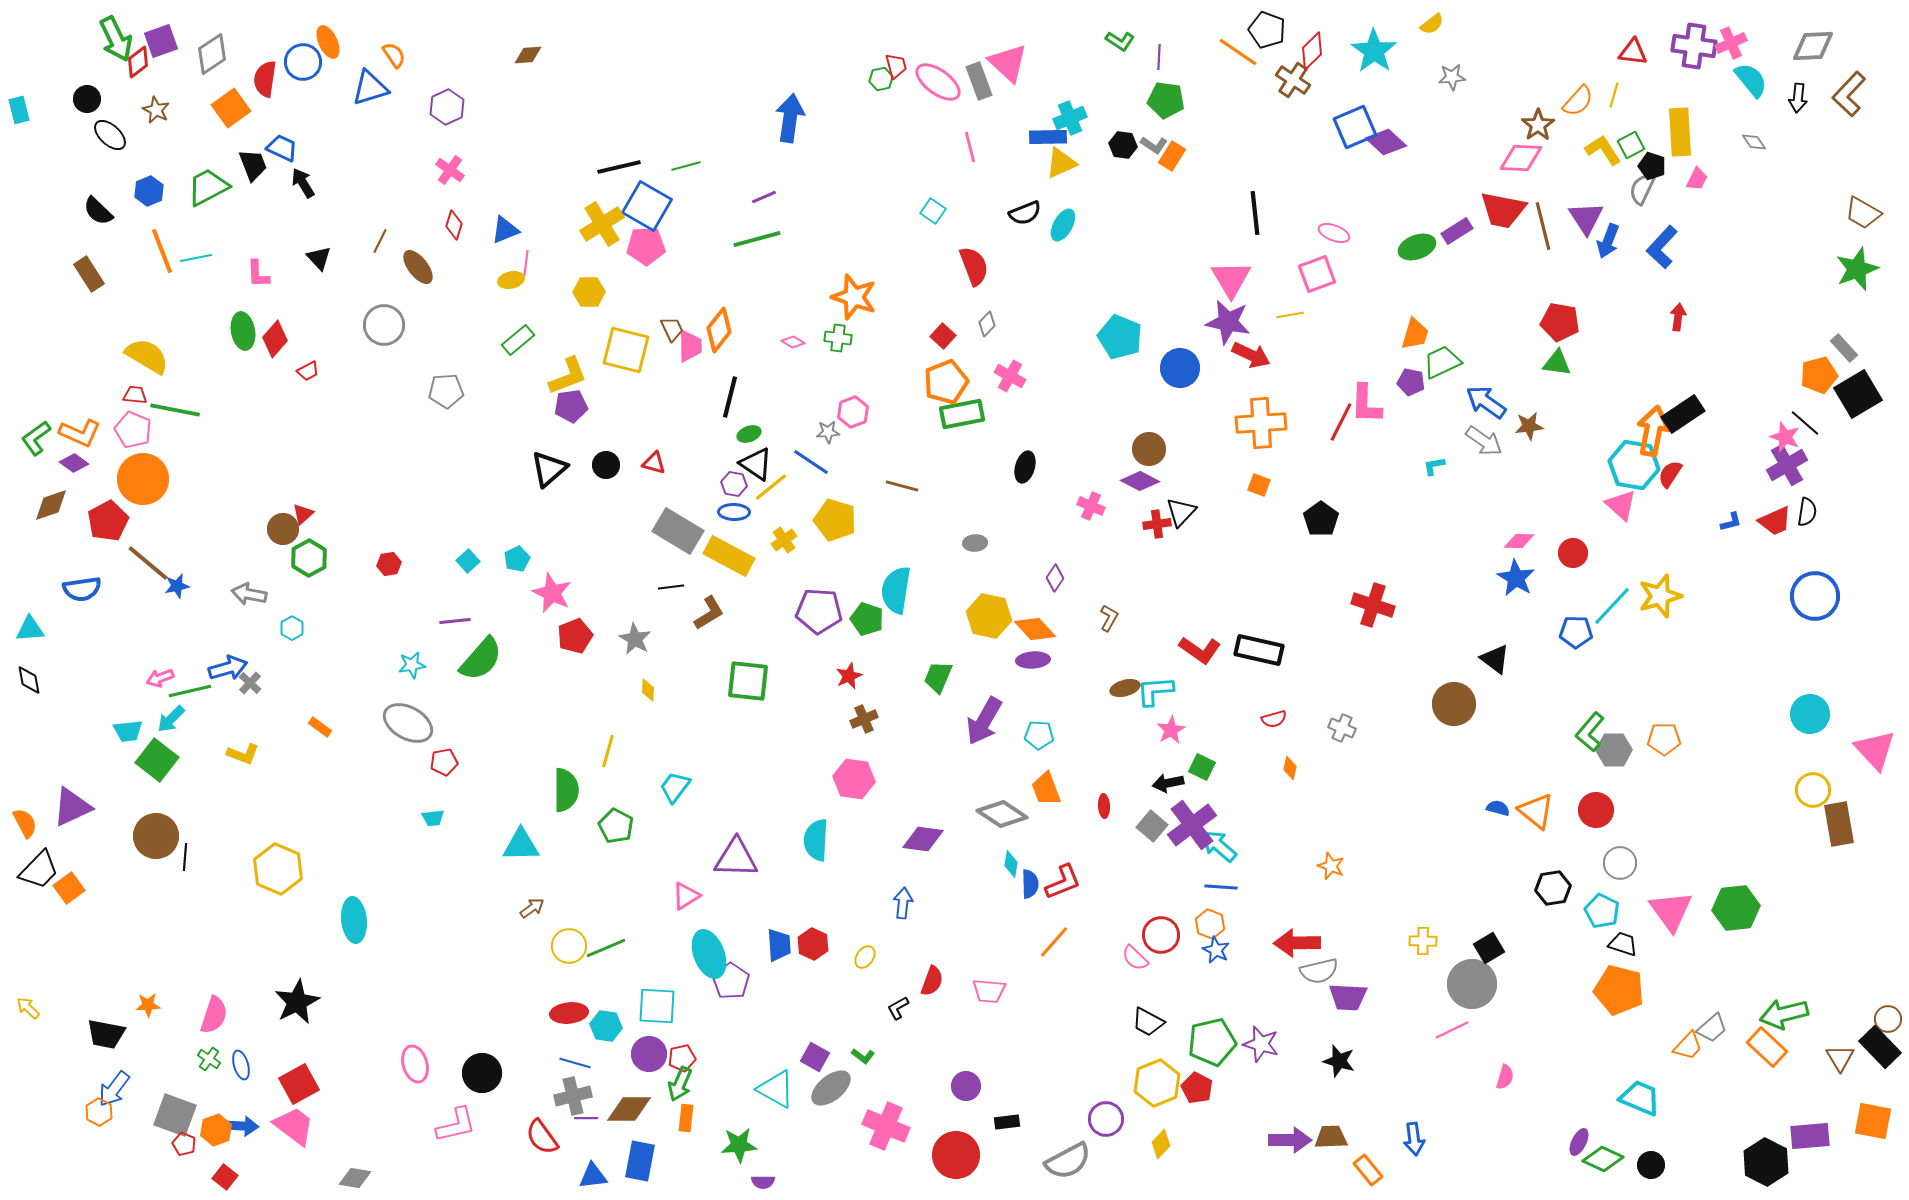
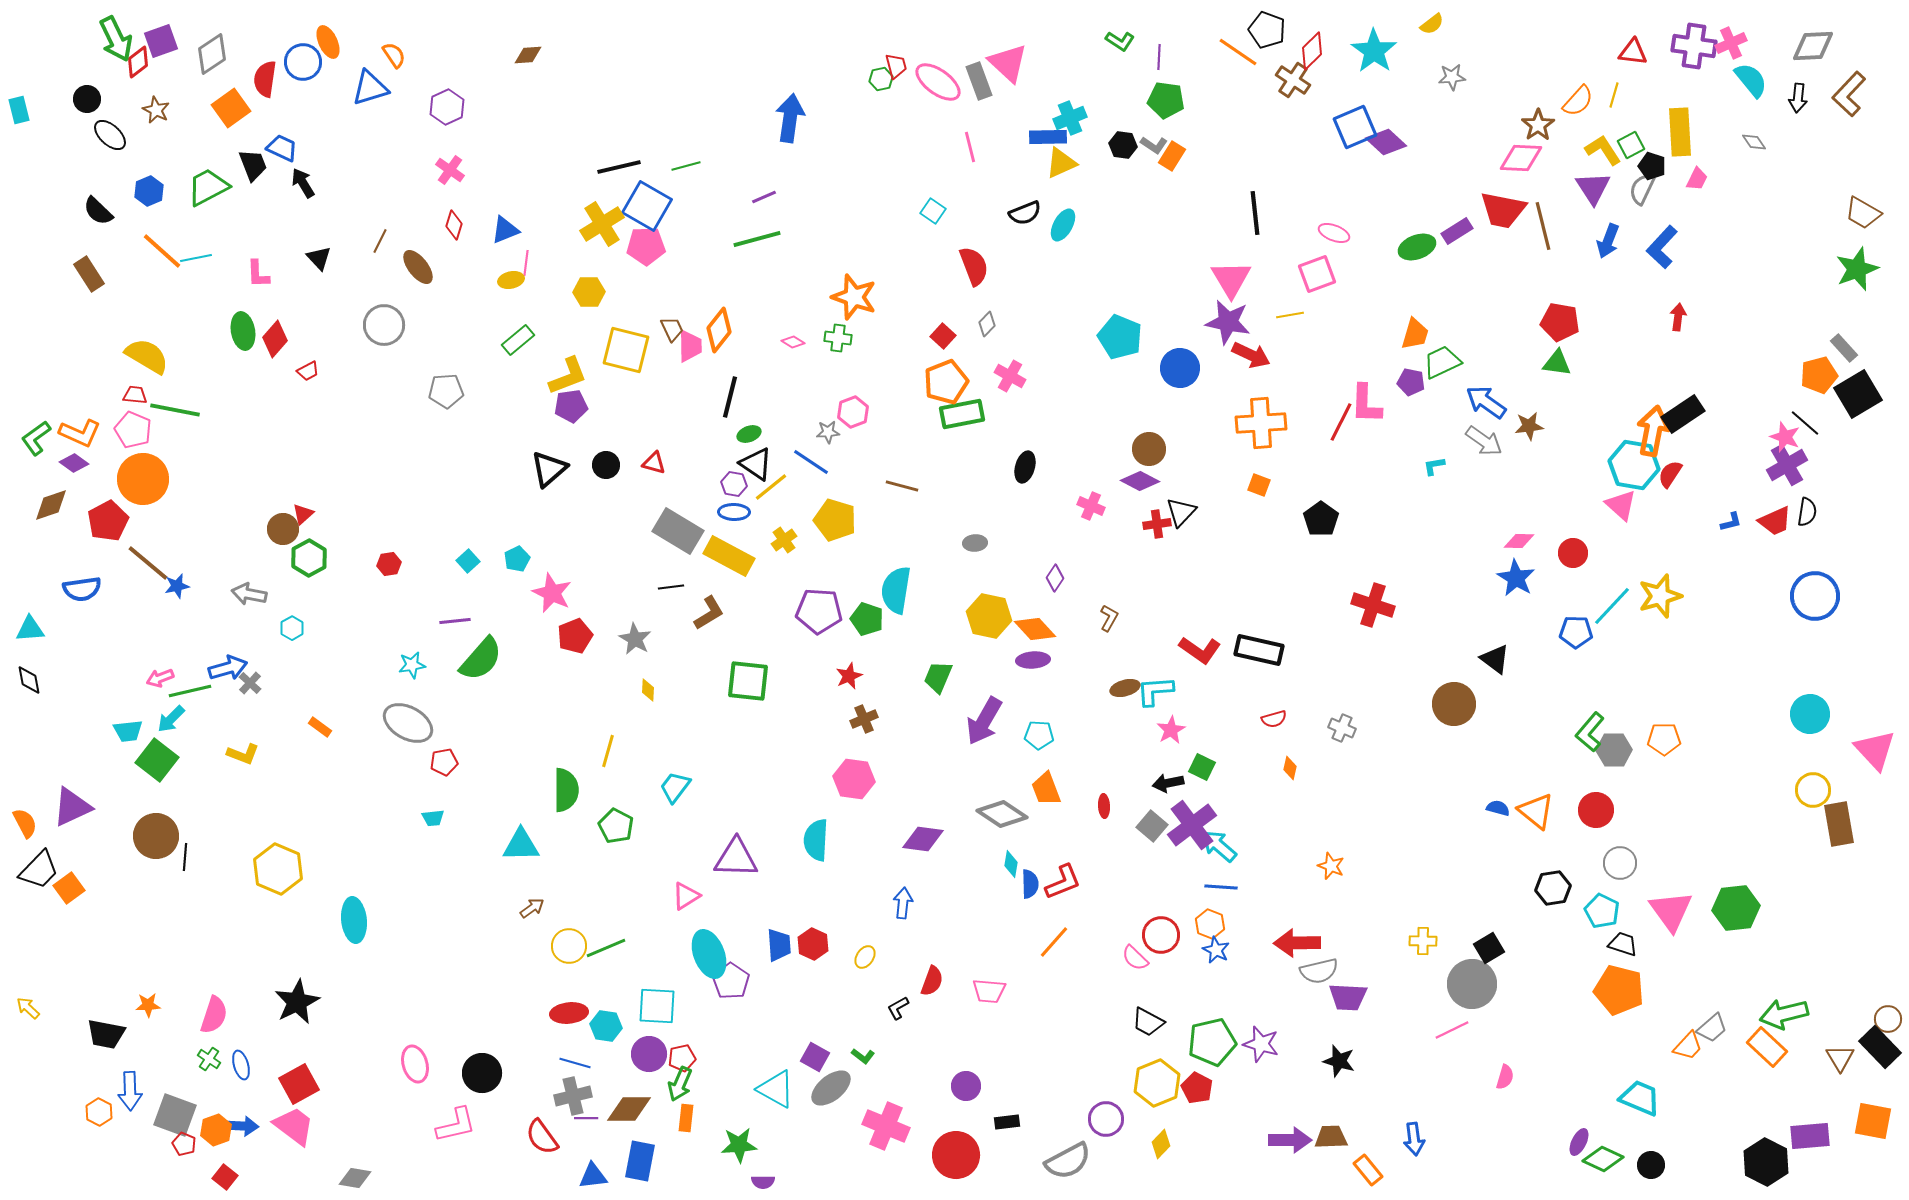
purple triangle at (1586, 218): moved 7 px right, 30 px up
orange line at (162, 251): rotated 27 degrees counterclockwise
blue arrow at (114, 1089): moved 16 px right, 2 px down; rotated 39 degrees counterclockwise
